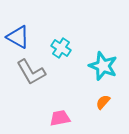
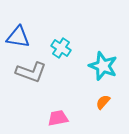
blue triangle: rotated 20 degrees counterclockwise
gray L-shape: rotated 40 degrees counterclockwise
pink trapezoid: moved 2 px left
